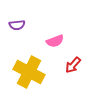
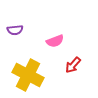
purple semicircle: moved 2 px left, 5 px down
yellow cross: moved 1 px left, 3 px down
